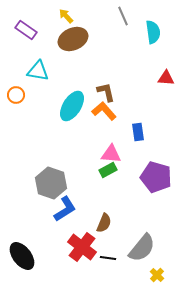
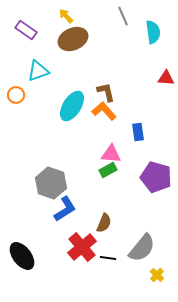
cyan triangle: rotated 30 degrees counterclockwise
red cross: rotated 12 degrees clockwise
